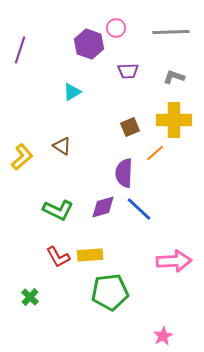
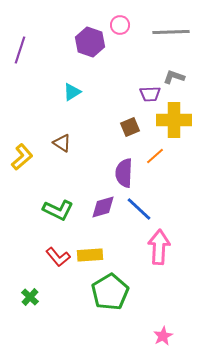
pink circle: moved 4 px right, 3 px up
purple hexagon: moved 1 px right, 2 px up
purple trapezoid: moved 22 px right, 23 px down
brown triangle: moved 3 px up
orange line: moved 3 px down
red L-shape: rotated 10 degrees counterclockwise
pink arrow: moved 15 px left, 14 px up; rotated 84 degrees counterclockwise
green pentagon: rotated 24 degrees counterclockwise
